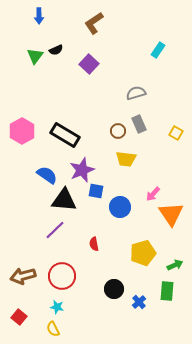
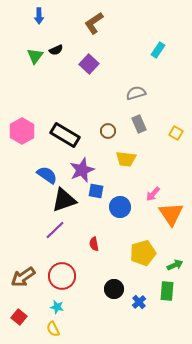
brown circle: moved 10 px left
black triangle: rotated 24 degrees counterclockwise
brown arrow: moved 1 px down; rotated 20 degrees counterclockwise
